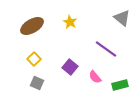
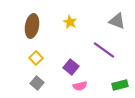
gray triangle: moved 5 px left, 3 px down; rotated 18 degrees counterclockwise
brown ellipse: rotated 50 degrees counterclockwise
purple line: moved 2 px left, 1 px down
yellow square: moved 2 px right, 1 px up
purple square: moved 1 px right
pink semicircle: moved 15 px left, 9 px down; rotated 64 degrees counterclockwise
gray square: rotated 16 degrees clockwise
